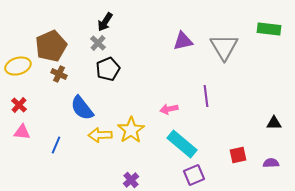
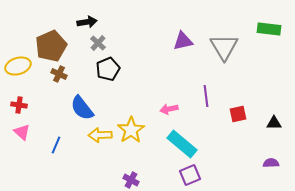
black arrow: moved 18 px left; rotated 132 degrees counterclockwise
red cross: rotated 35 degrees counterclockwise
pink triangle: rotated 36 degrees clockwise
red square: moved 41 px up
purple square: moved 4 px left
purple cross: rotated 21 degrees counterclockwise
